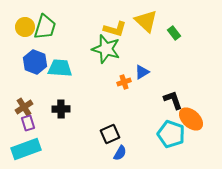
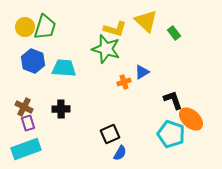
blue hexagon: moved 2 px left, 1 px up
cyan trapezoid: moved 4 px right
brown cross: rotated 30 degrees counterclockwise
